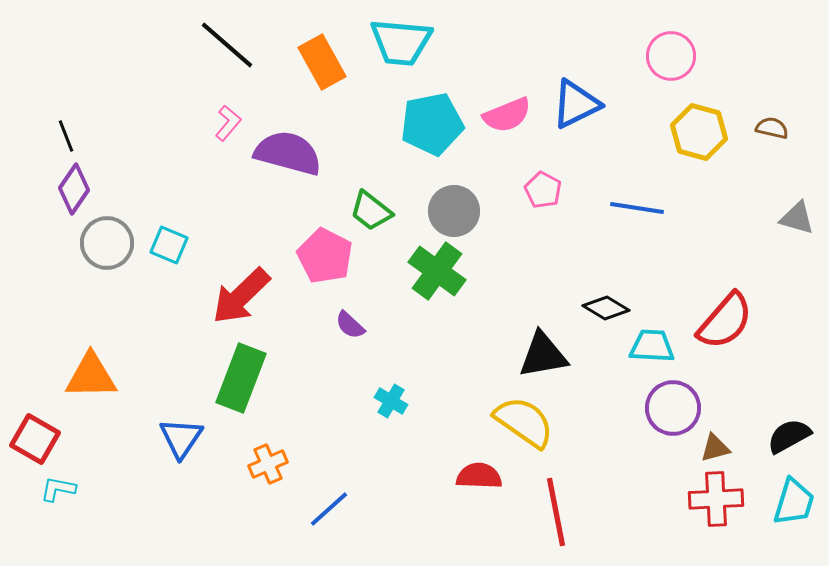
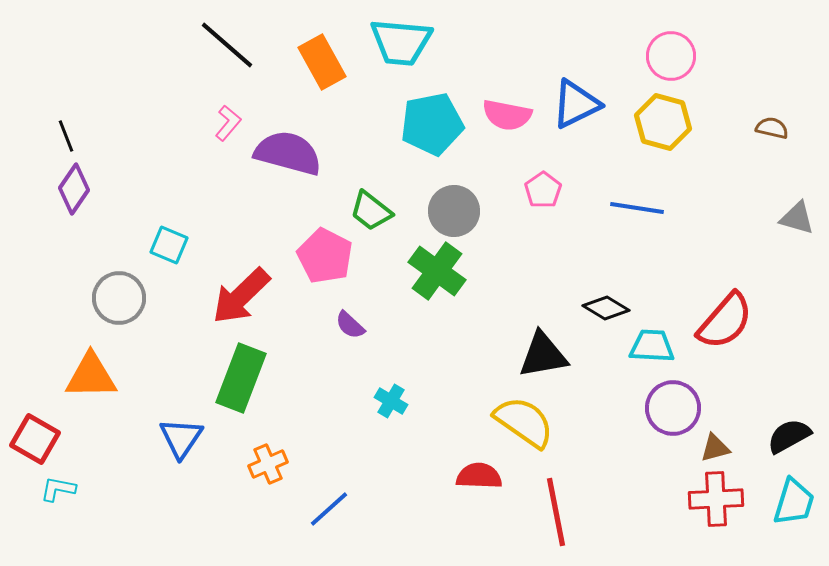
pink semicircle at (507, 115): rotated 33 degrees clockwise
yellow hexagon at (699, 132): moved 36 px left, 10 px up
pink pentagon at (543, 190): rotated 9 degrees clockwise
gray circle at (107, 243): moved 12 px right, 55 px down
